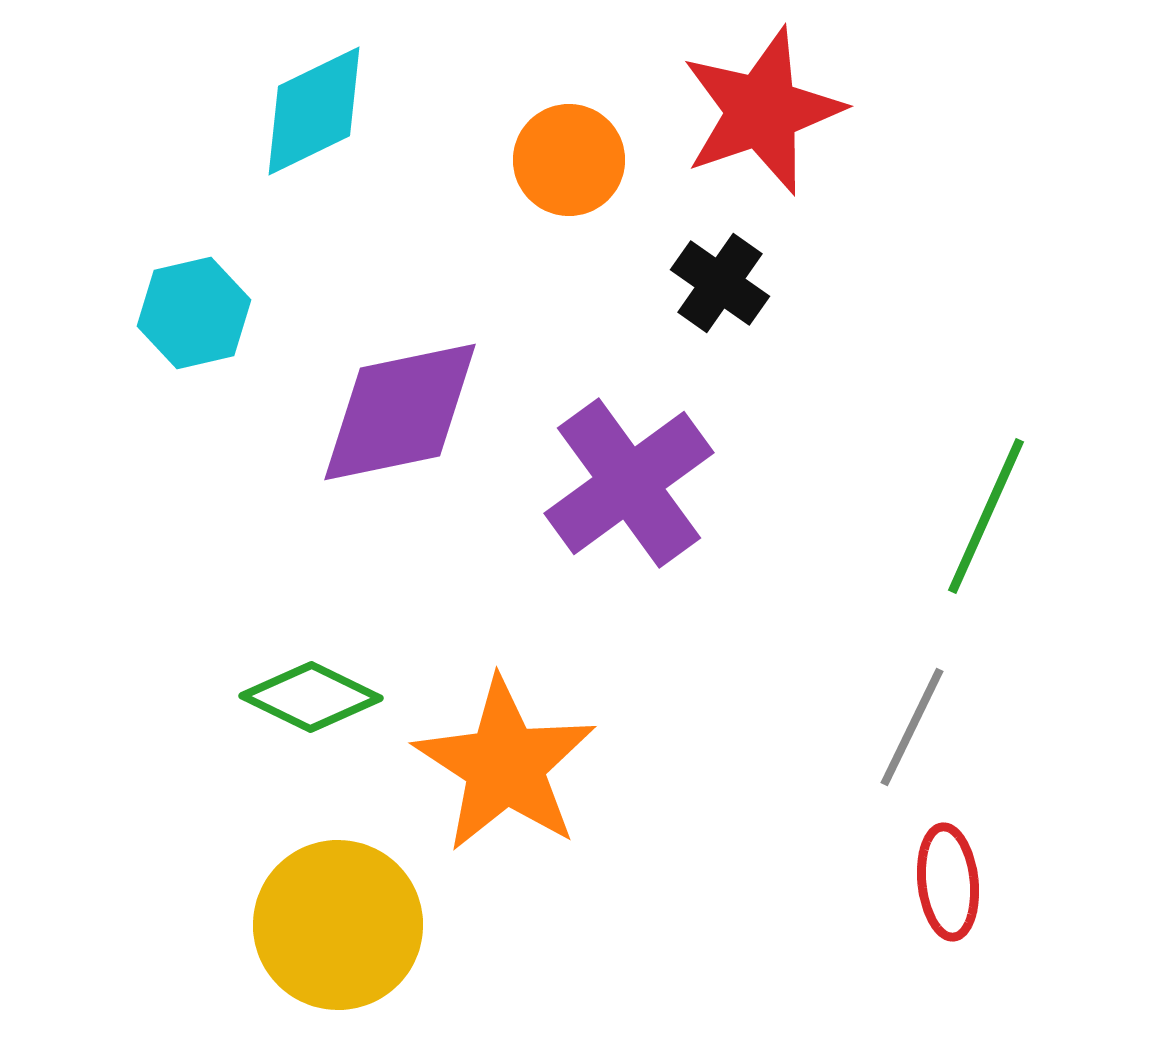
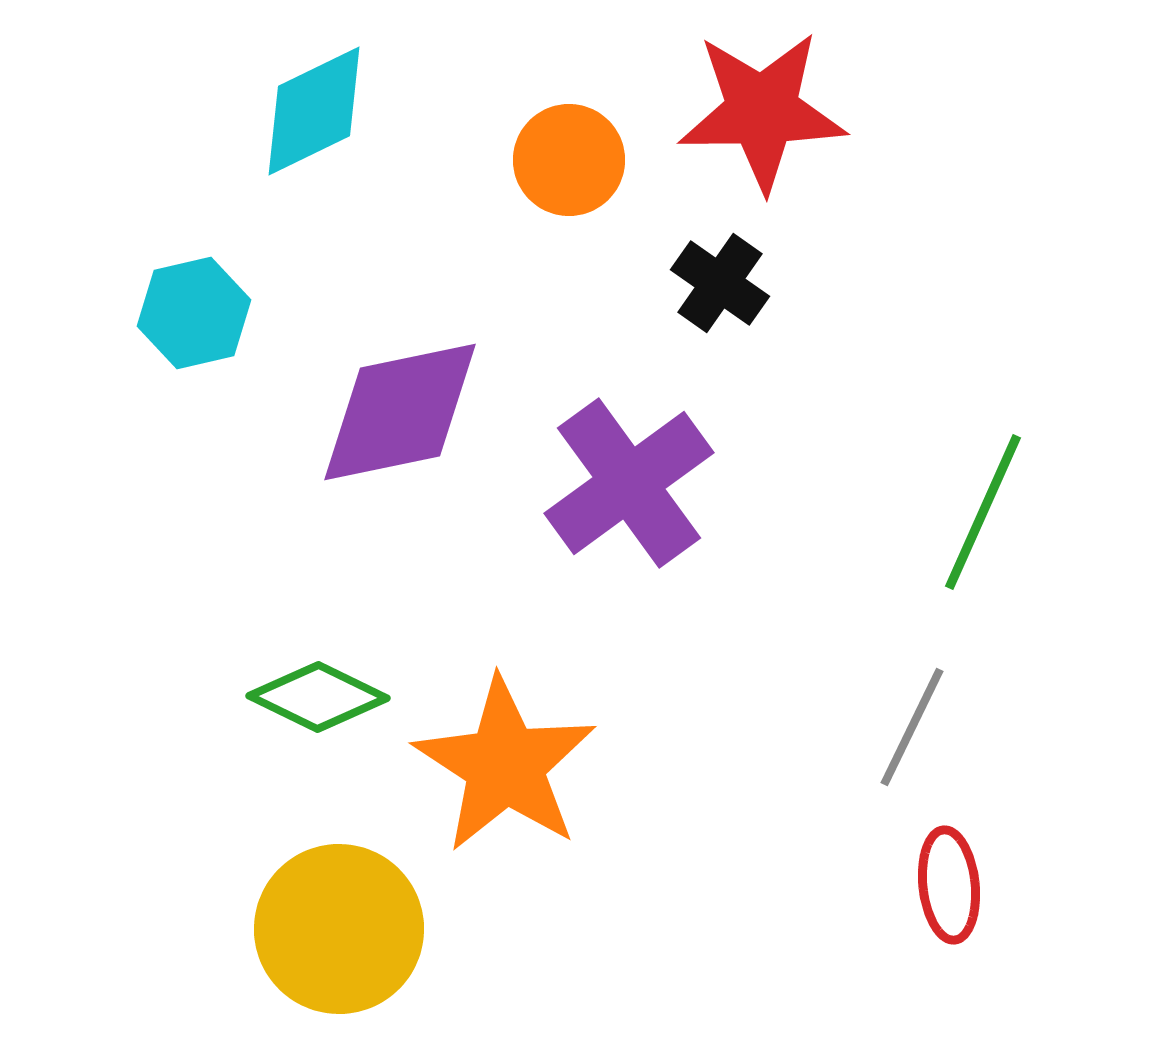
red star: rotated 18 degrees clockwise
green line: moved 3 px left, 4 px up
green diamond: moved 7 px right
red ellipse: moved 1 px right, 3 px down
yellow circle: moved 1 px right, 4 px down
